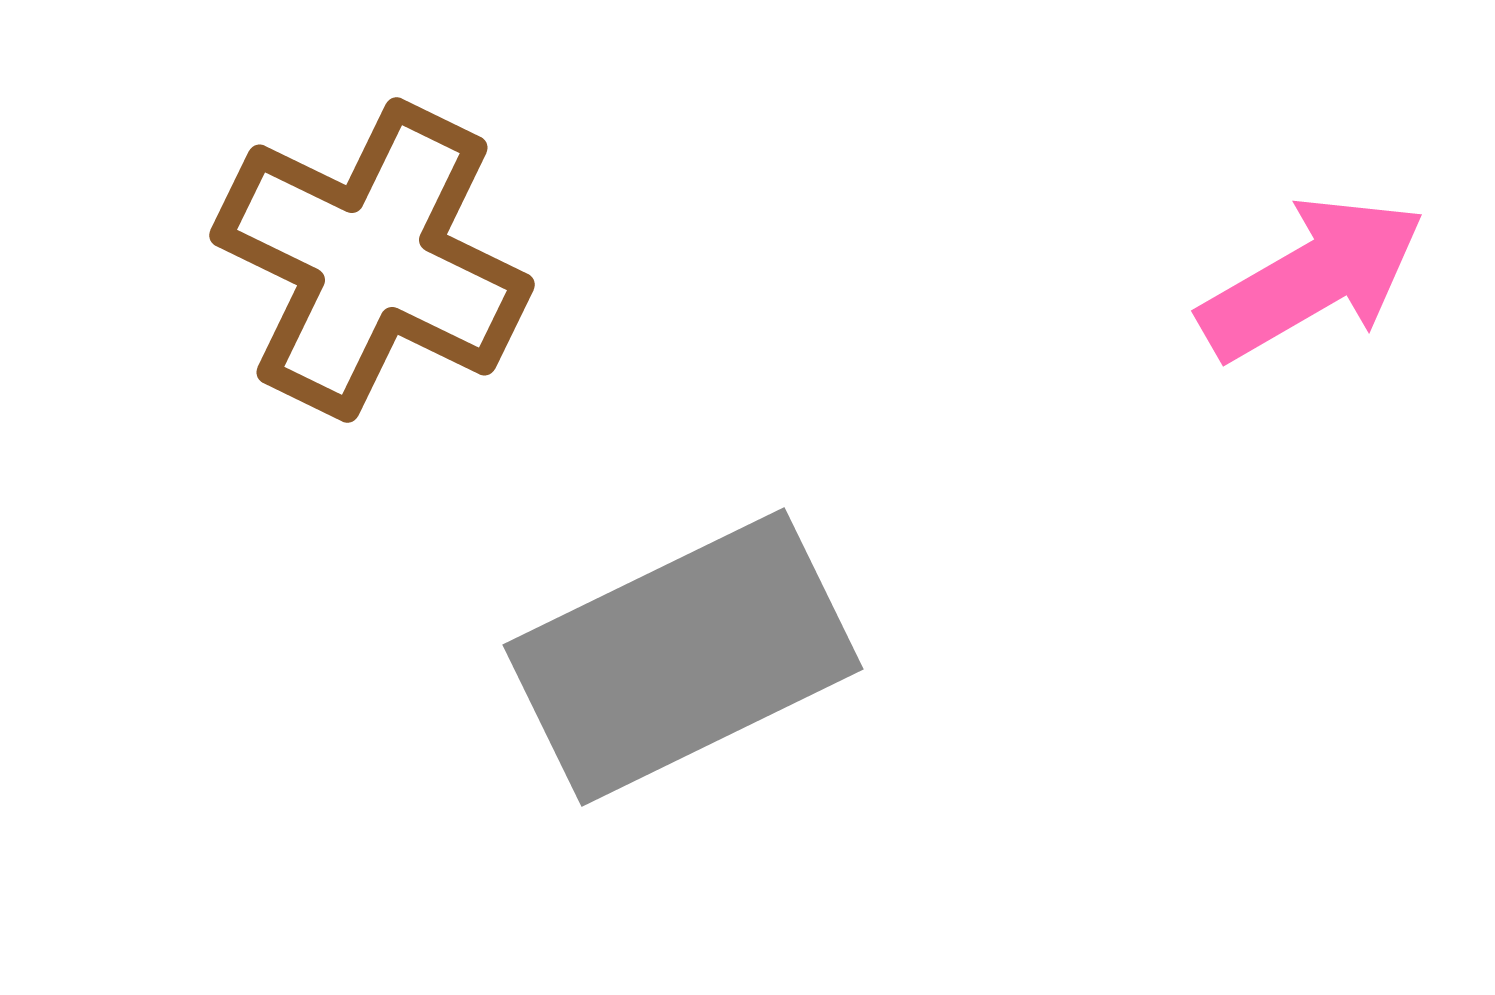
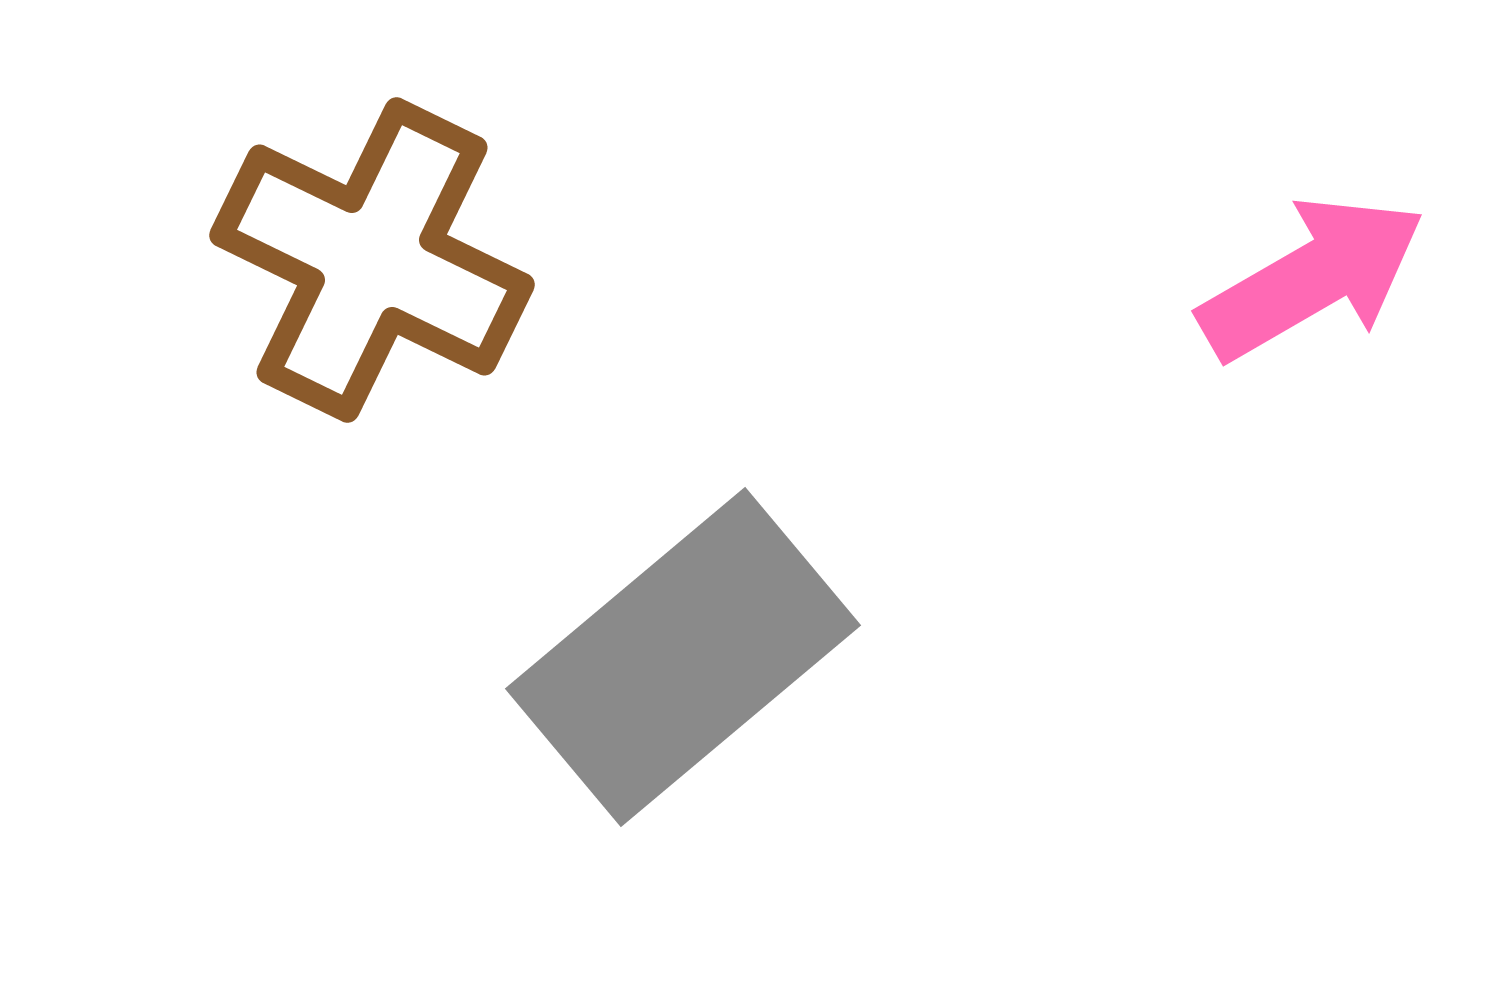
gray rectangle: rotated 14 degrees counterclockwise
